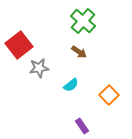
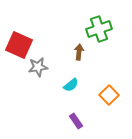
green cross: moved 16 px right, 8 px down; rotated 30 degrees clockwise
red square: rotated 28 degrees counterclockwise
brown arrow: rotated 119 degrees counterclockwise
gray star: moved 1 px left, 1 px up
purple rectangle: moved 6 px left, 5 px up
